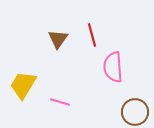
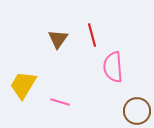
brown circle: moved 2 px right, 1 px up
